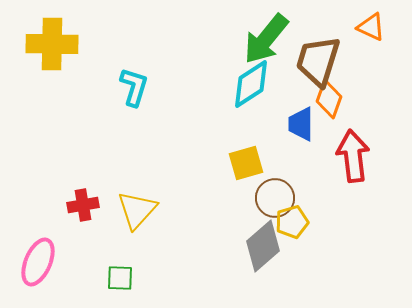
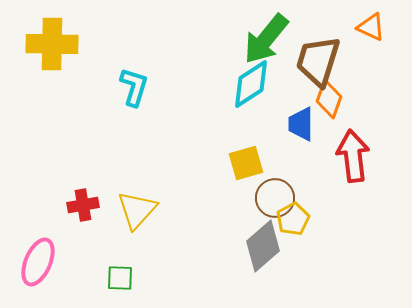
yellow pentagon: moved 1 px right, 3 px up; rotated 12 degrees counterclockwise
